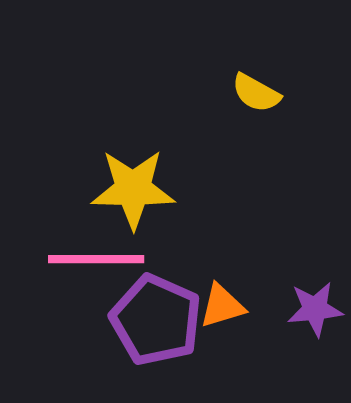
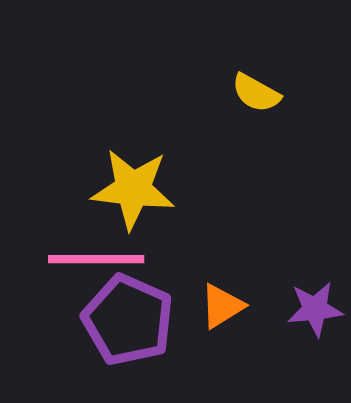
yellow star: rotated 6 degrees clockwise
orange triangle: rotated 15 degrees counterclockwise
purple pentagon: moved 28 px left
